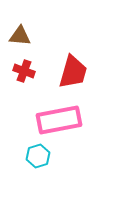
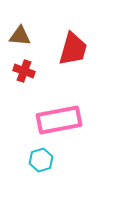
red trapezoid: moved 23 px up
cyan hexagon: moved 3 px right, 4 px down
